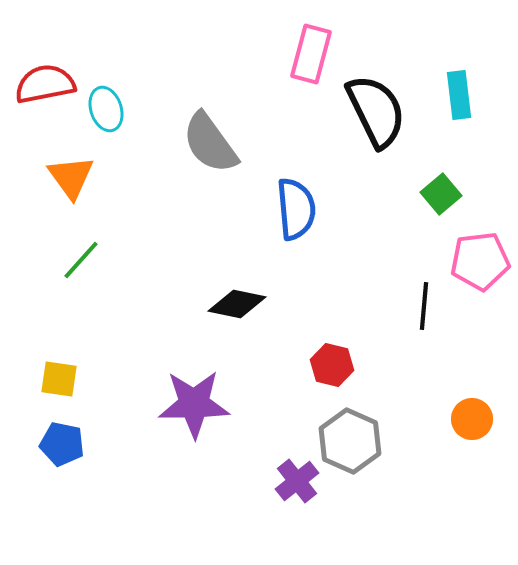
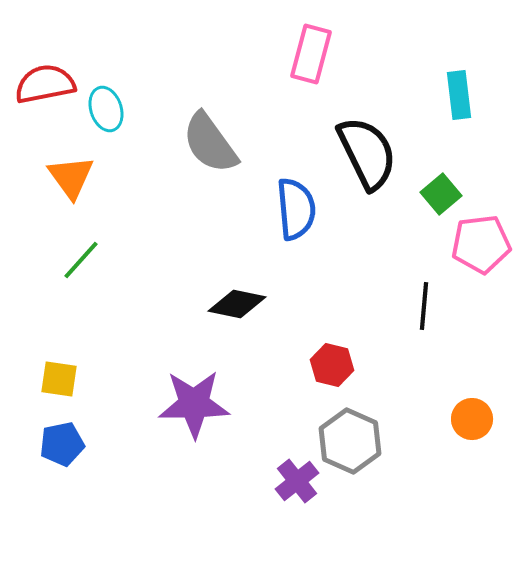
black semicircle: moved 9 px left, 42 px down
pink pentagon: moved 1 px right, 17 px up
blue pentagon: rotated 24 degrees counterclockwise
